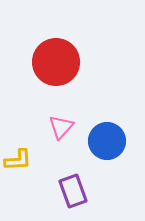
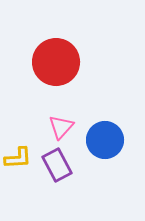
blue circle: moved 2 px left, 1 px up
yellow L-shape: moved 2 px up
purple rectangle: moved 16 px left, 26 px up; rotated 8 degrees counterclockwise
